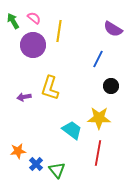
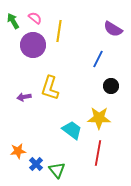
pink semicircle: moved 1 px right
